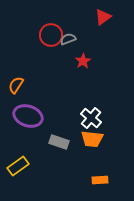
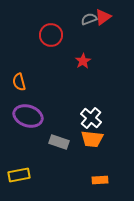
gray semicircle: moved 21 px right, 20 px up
orange semicircle: moved 3 px right, 3 px up; rotated 48 degrees counterclockwise
yellow rectangle: moved 1 px right, 9 px down; rotated 25 degrees clockwise
